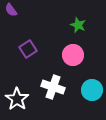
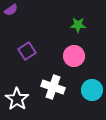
purple semicircle: rotated 88 degrees counterclockwise
green star: rotated 21 degrees counterclockwise
purple square: moved 1 px left, 2 px down
pink circle: moved 1 px right, 1 px down
